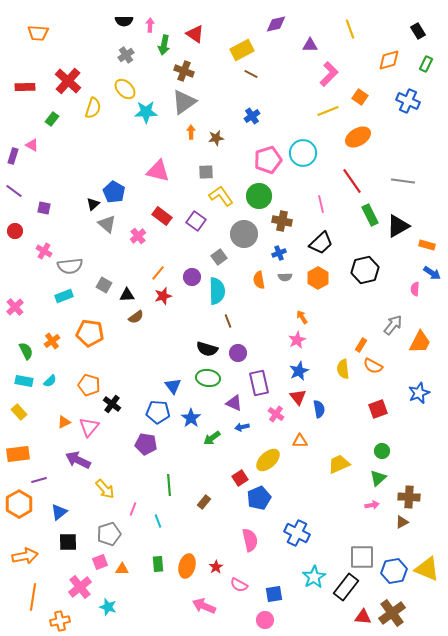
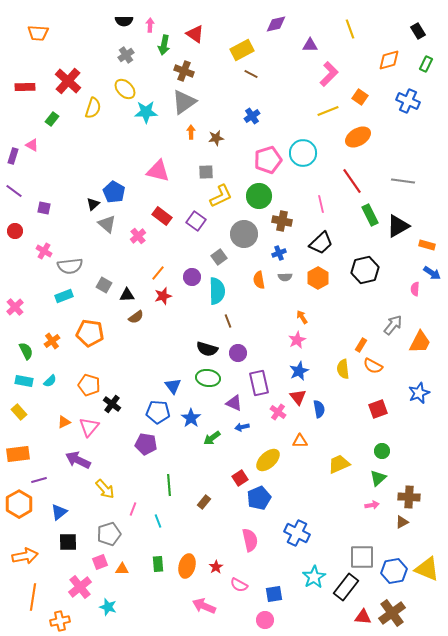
yellow L-shape at (221, 196): rotated 100 degrees clockwise
pink cross at (276, 414): moved 2 px right, 2 px up
